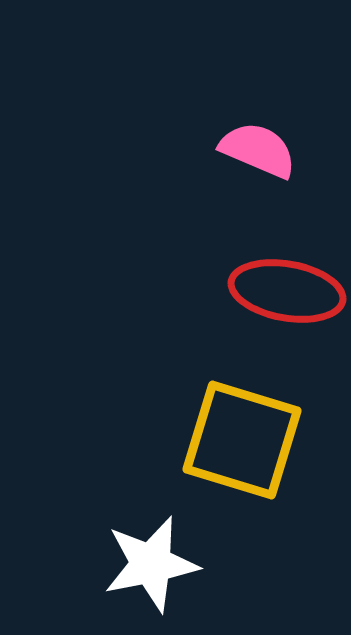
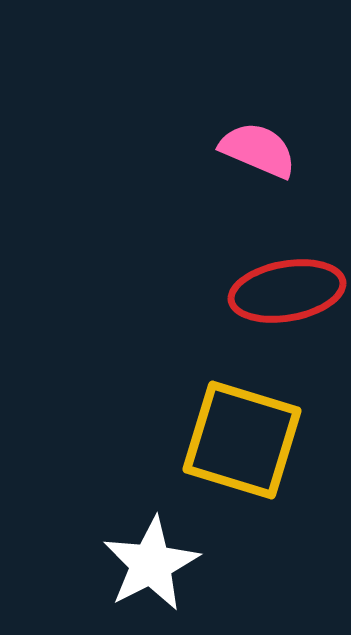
red ellipse: rotated 20 degrees counterclockwise
white star: rotated 16 degrees counterclockwise
